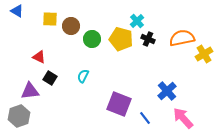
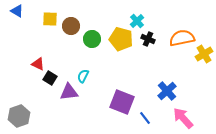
red triangle: moved 1 px left, 7 px down
purple triangle: moved 39 px right, 1 px down
purple square: moved 3 px right, 2 px up
